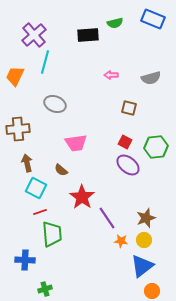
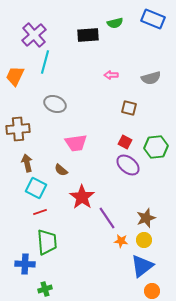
green trapezoid: moved 5 px left, 8 px down
blue cross: moved 4 px down
